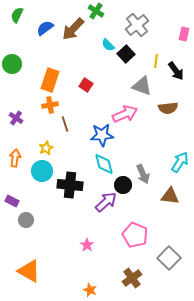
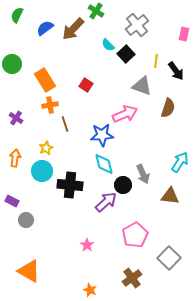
orange rectangle: moved 5 px left; rotated 50 degrees counterclockwise
brown semicircle: rotated 66 degrees counterclockwise
pink pentagon: rotated 20 degrees clockwise
